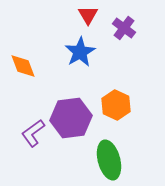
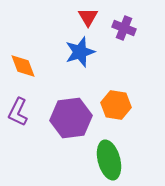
red triangle: moved 2 px down
purple cross: rotated 15 degrees counterclockwise
blue star: rotated 12 degrees clockwise
orange hexagon: rotated 16 degrees counterclockwise
purple L-shape: moved 15 px left, 21 px up; rotated 28 degrees counterclockwise
